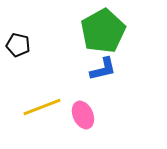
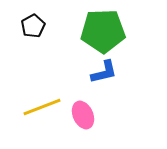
green pentagon: rotated 27 degrees clockwise
black pentagon: moved 15 px right, 19 px up; rotated 30 degrees clockwise
blue L-shape: moved 1 px right, 3 px down
